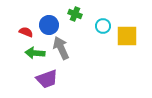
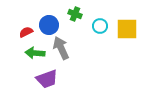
cyan circle: moved 3 px left
red semicircle: rotated 48 degrees counterclockwise
yellow square: moved 7 px up
